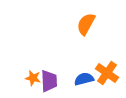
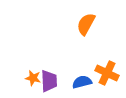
orange cross: rotated 10 degrees counterclockwise
blue semicircle: moved 2 px left, 3 px down
